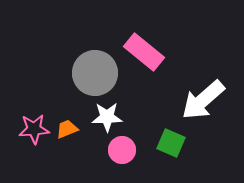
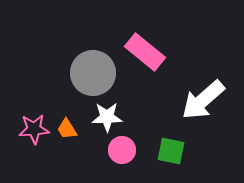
pink rectangle: moved 1 px right
gray circle: moved 2 px left
orange trapezoid: rotated 100 degrees counterclockwise
green square: moved 8 px down; rotated 12 degrees counterclockwise
